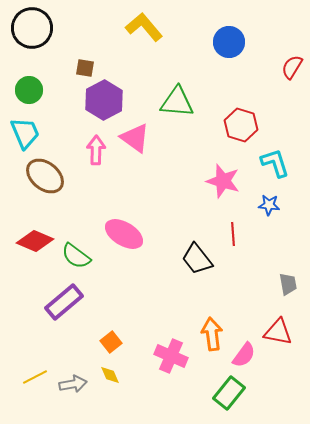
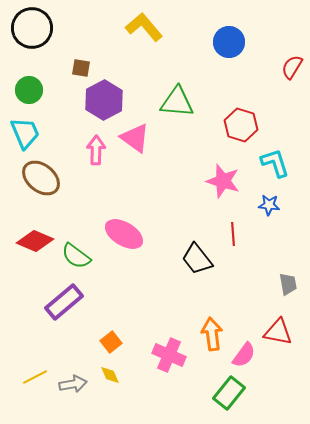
brown square: moved 4 px left
brown ellipse: moved 4 px left, 2 px down
pink cross: moved 2 px left, 1 px up
